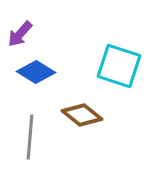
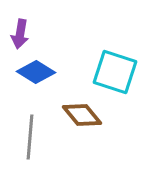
purple arrow: rotated 32 degrees counterclockwise
cyan square: moved 4 px left, 6 px down
brown diamond: rotated 12 degrees clockwise
